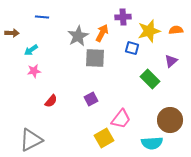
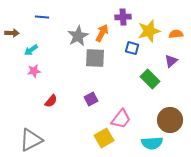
orange semicircle: moved 4 px down
